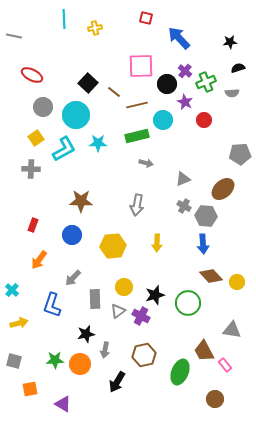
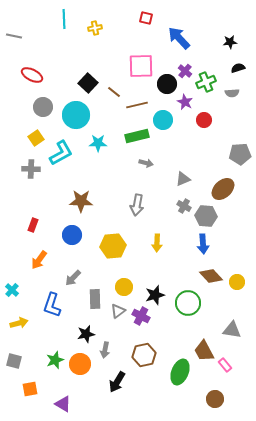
cyan L-shape at (64, 149): moved 3 px left, 4 px down
green star at (55, 360): rotated 18 degrees counterclockwise
